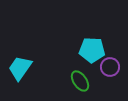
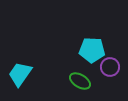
cyan trapezoid: moved 6 px down
green ellipse: rotated 25 degrees counterclockwise
